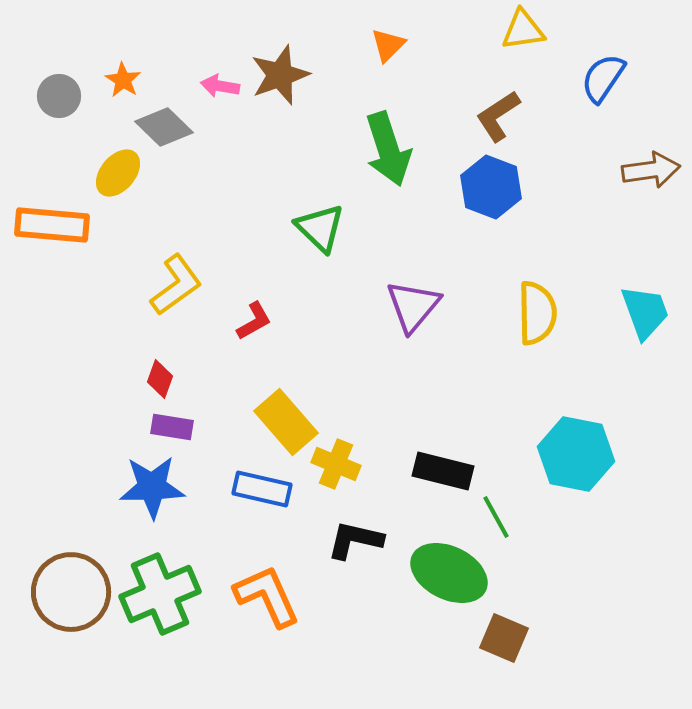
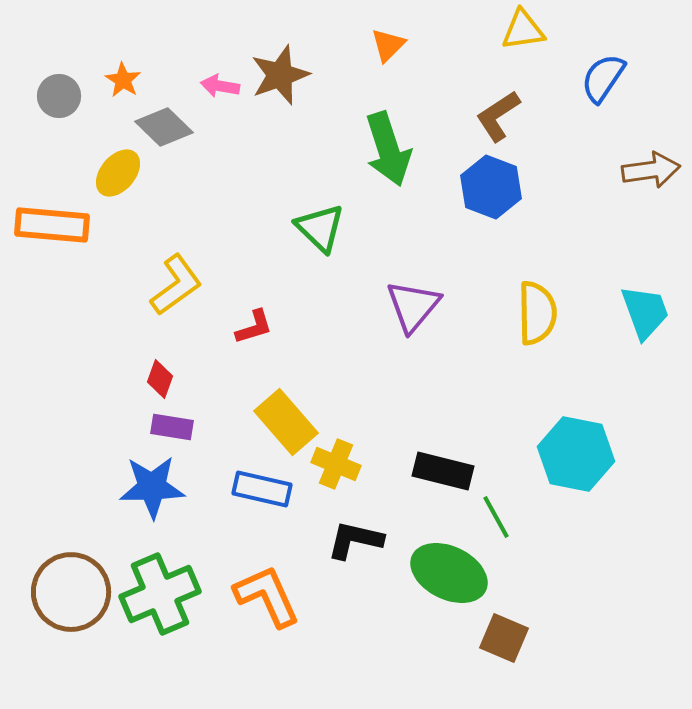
red L-shape: moved 6 px down; rotated 12 degrees clockwise
